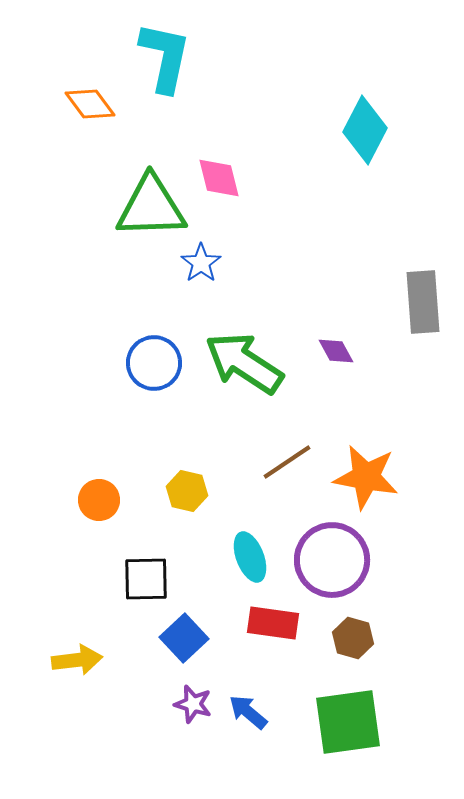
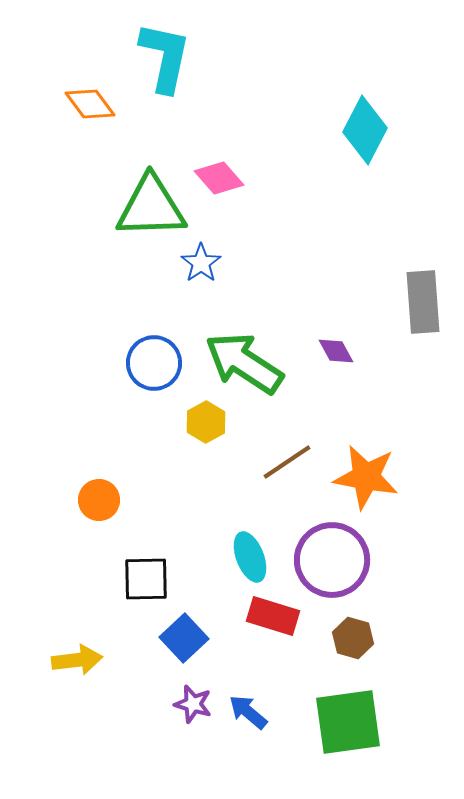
pink diamond: rotated 27 degrees counterclockwise
yellow hexagon: moved 19 px right, 69 px up; rotated 18 degrees clockwise
red rectangle: moved 7 px up; rotated 9 degrees clockwise
